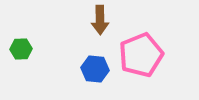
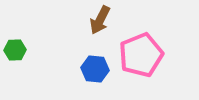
brown arrow: rotated 28 degrees clockwise
green hexagon: moved 6 px left, 1 px down
